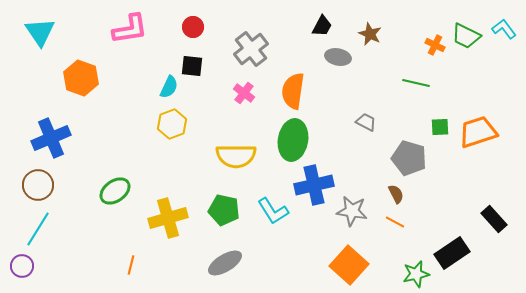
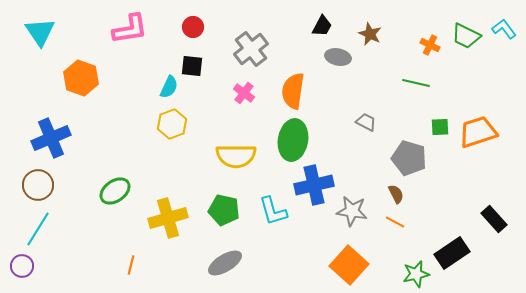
orange cross at (435, 45): moved 5 px left
cyan L-shape at (273, 211): rotated 16 degrees clockwise
